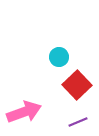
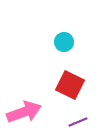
cyan circle: moved 5 px right, 15 px up
red square: moved 7 px left; rotated 20 degrees counterclockwise
